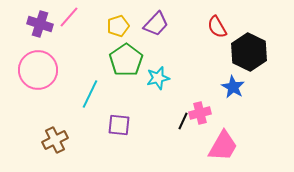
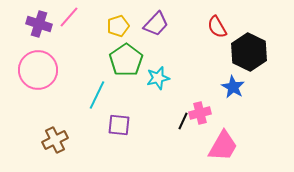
purple cross: moved 1 px left
cyan line: moved 7 px right, 1 px down
